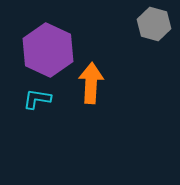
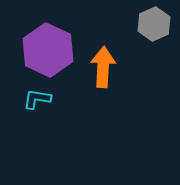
gray hexagon: rotated 20 degrees clockwise
orange arrow: moved 12 px right, 16 px up
